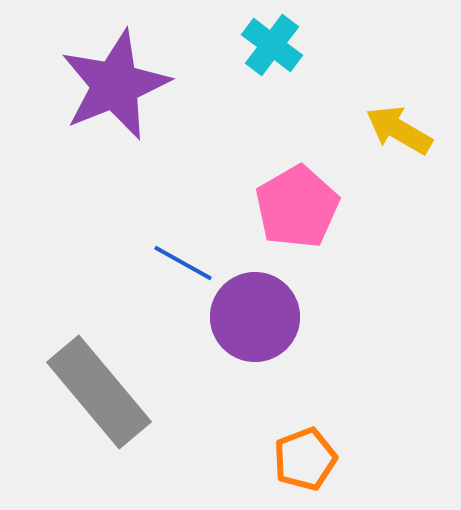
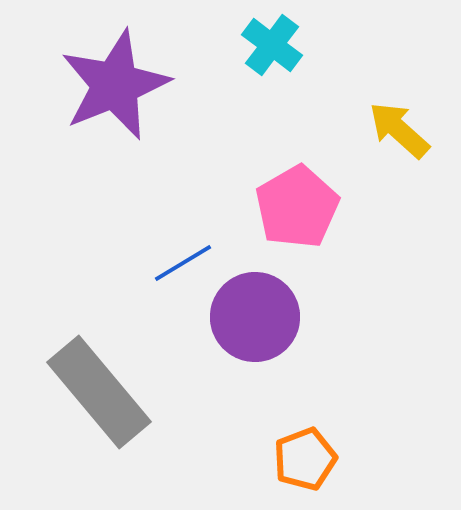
yellow arrow: rotated 12 degrees clockwise
blue line: rotated 60 degrees counterclockwise
